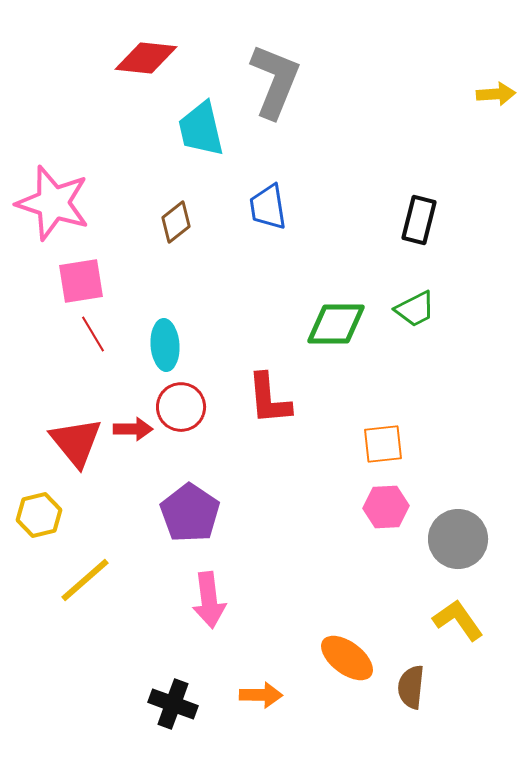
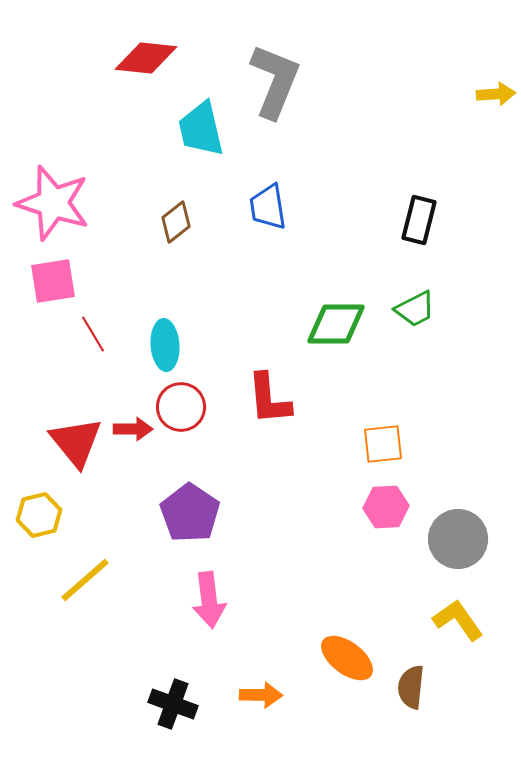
pink square: moved 28 px left
